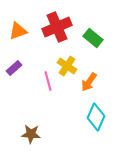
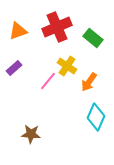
pink line: rotated 54 degrees clockwise
